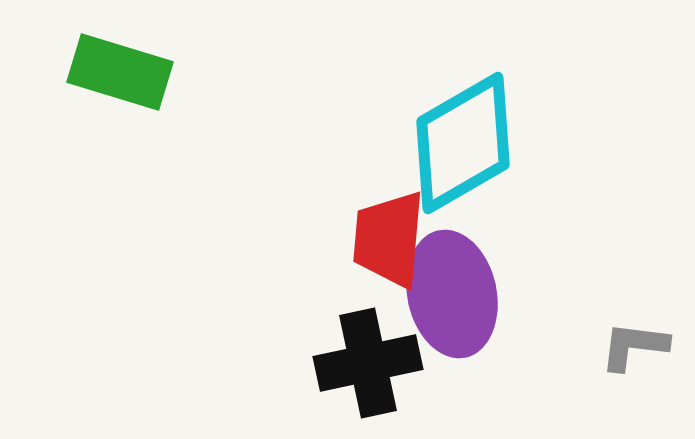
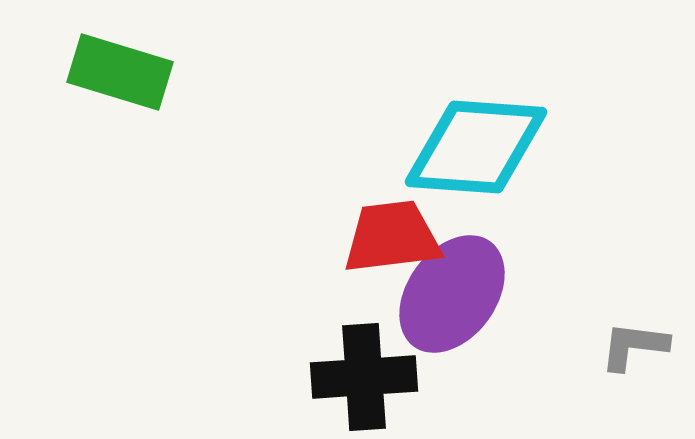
cyan diamond: moved 13 px right, 4 px down; rotated 34 degrees clockwise
red trapezoid: moved 3 px right, 2 px up; rotated 78 degrees clockwise
purple ellipse: rotated 48 degrees clockwise
black cross: moved 4 px left, 14 px down; rotated 8 degrees clockwise
